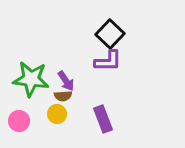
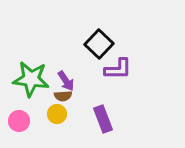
black square: moved 11 px left, 10 px down
purple L-shape: moved 10 px right, 8 px down
